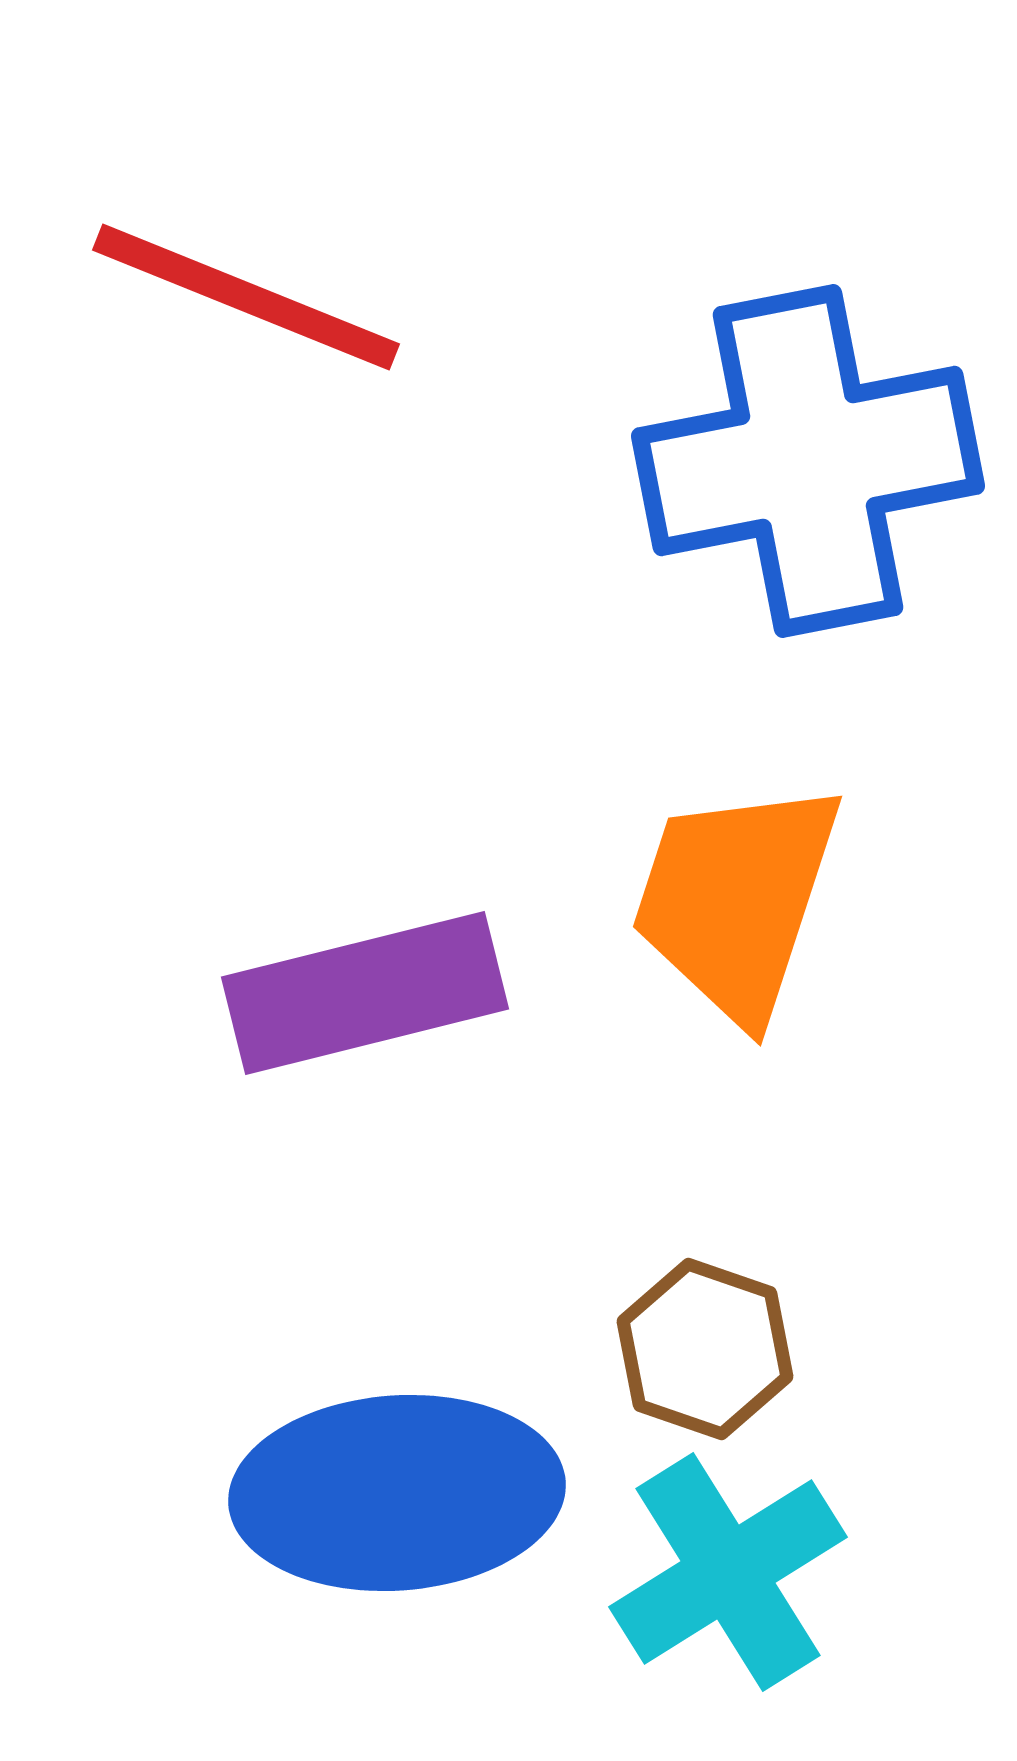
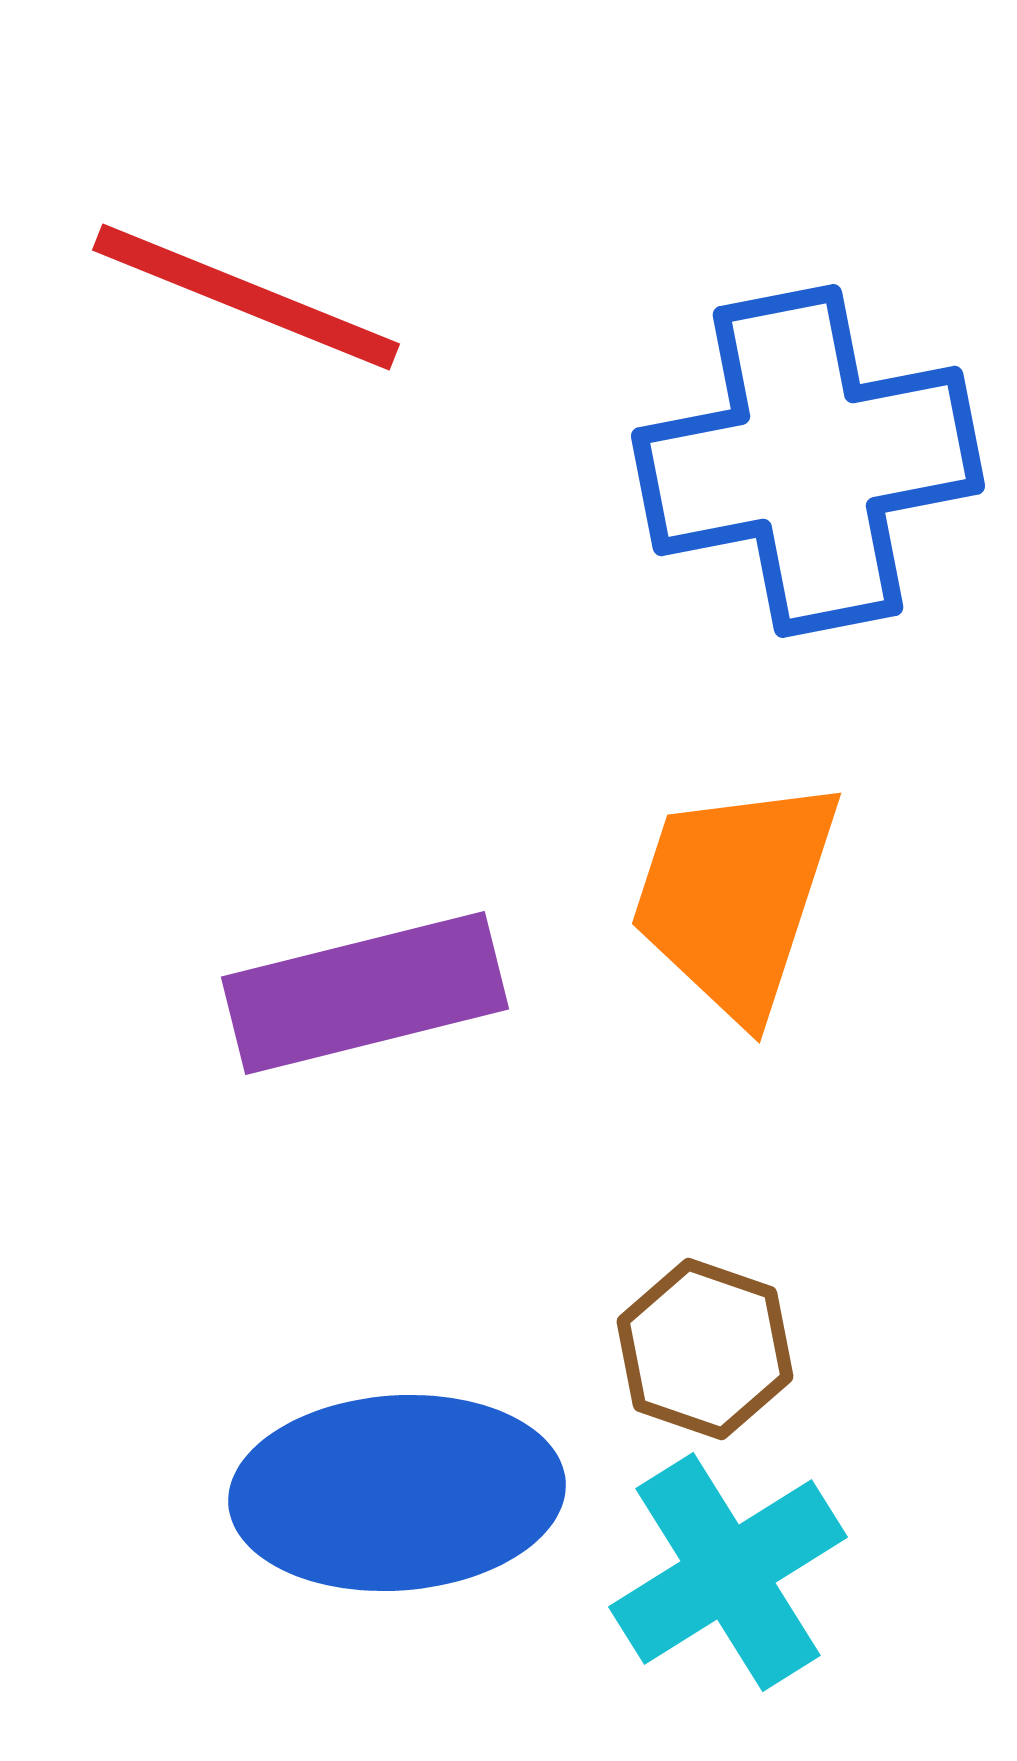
orange trapezoid: moved 1 px left, 3 px up
